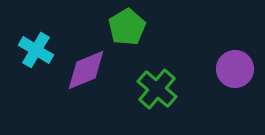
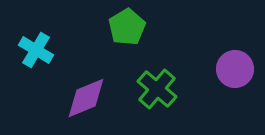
purple diamond: moved 28 px down
